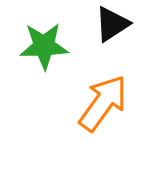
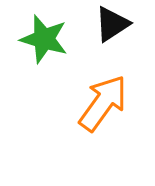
green star: moved 7 px up; rotated 18 degrees clockwise
